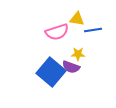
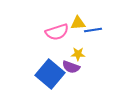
yellow triangle: moved 1 px right, 4 px down; rotated 14 degrees counterclockwise
blue square: moved 1 px left, 2 px down
